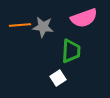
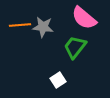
pink semicircle: rotated 60 degrees clockwise
green trapezoid: moved 4 px right, 4 px up; rotated 145 degrees counterclockwise
white square: moved 2 px down
